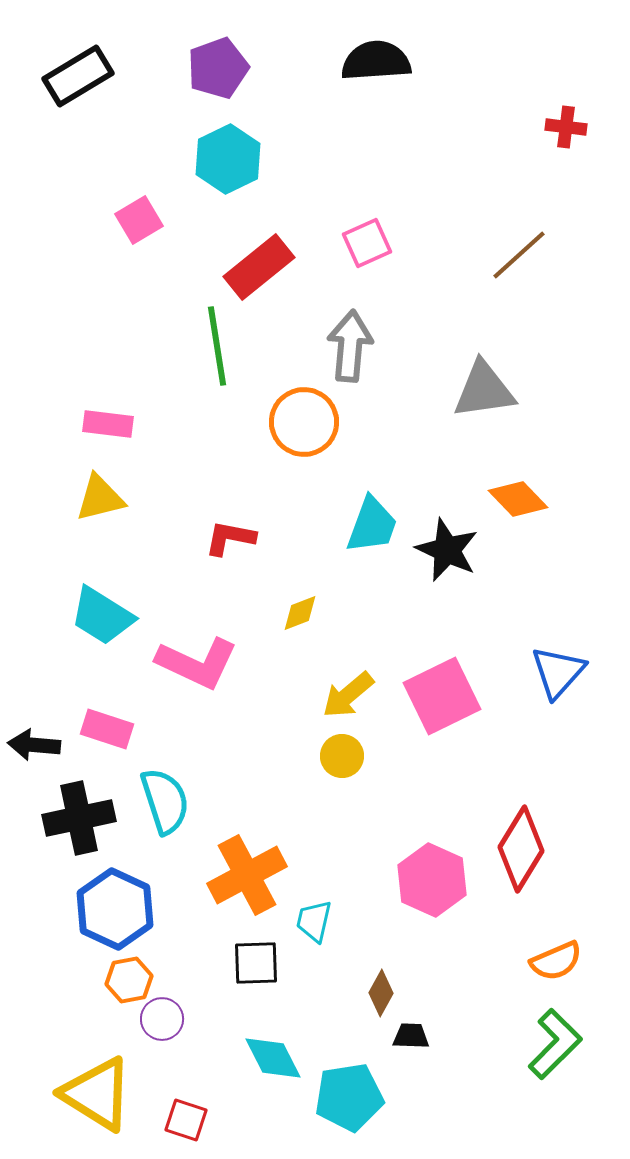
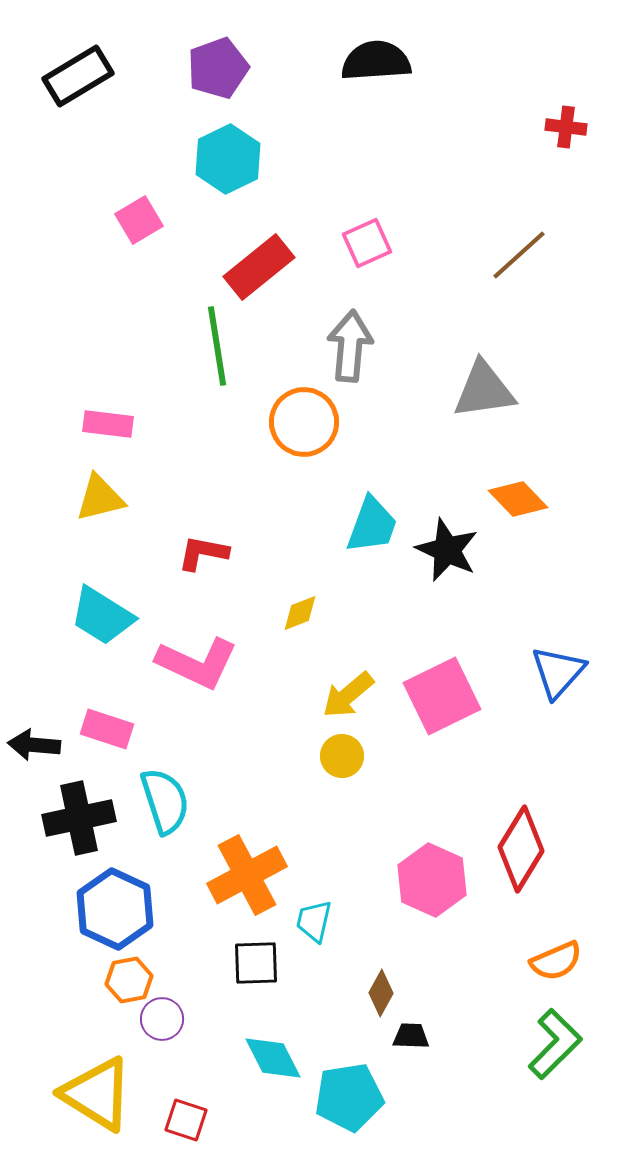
red L-shape at (230, 538): moved 27 px left, 15 px down
